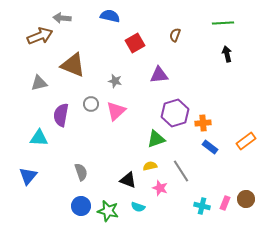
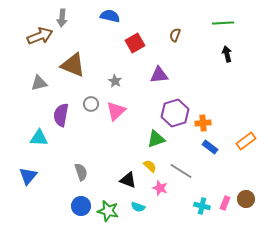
gray arrow: rotated 90 degrees counterclockwise
gray star: rotated 16 degrees clockwise
yellow semicircle: rotated 56 degrees clockwise
gray line: rotated 25 degrees counterclockwise
